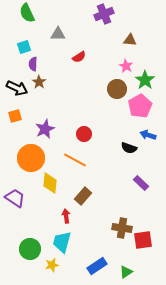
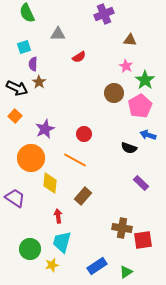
brown circle: moved 3 px left, 4 px down
orange square: rotated 32 degrees counterclockwise
red arrow: moved 8 px left
